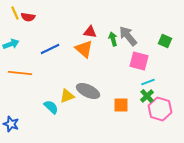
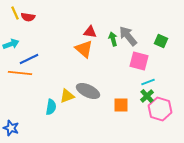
green square: moved 4 px left
blue line: moved 21 px left, 10 px down
cyan semicircle: rotated 56 degrees clockwise
blue star: moved 4 px down
